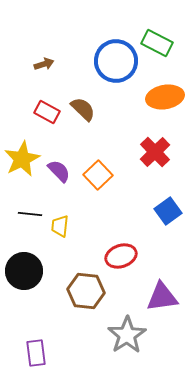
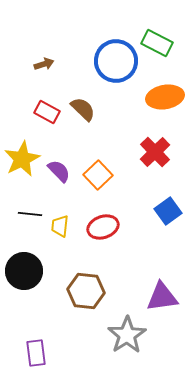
red ellipse: moved 18 px left, 29 px up
